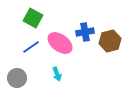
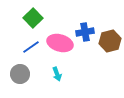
green square: rotated 18 degrees clockwise
pink ellipse: rotated 20 degrees counterclockwise
gray circle: moved 3 px right, 4 px up
